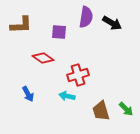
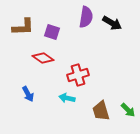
brown L-shape: moved 2 px right, 2 px down
purple square: moved 7 px left; rotated 14 degrees clockwise
cyan arrow: moved 2 px down
green arrow: moved 2 px right, 1 px down
